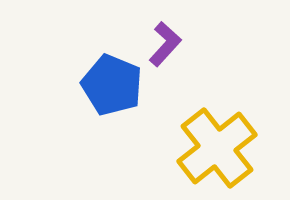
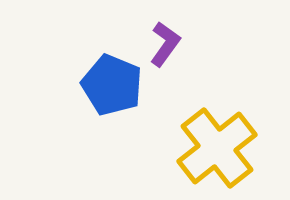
purple L-shape: rotated 6 degrees counterclockwise
